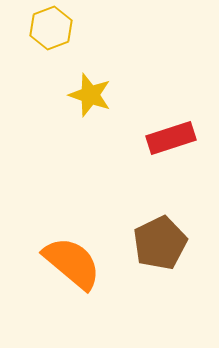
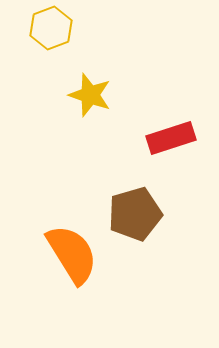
brown pentagon: moved 25 px left, 29 px up; rotated 10 degrees clockwise
orange semicircle: moved 9 px up; rotated 18 degrees clockwise
